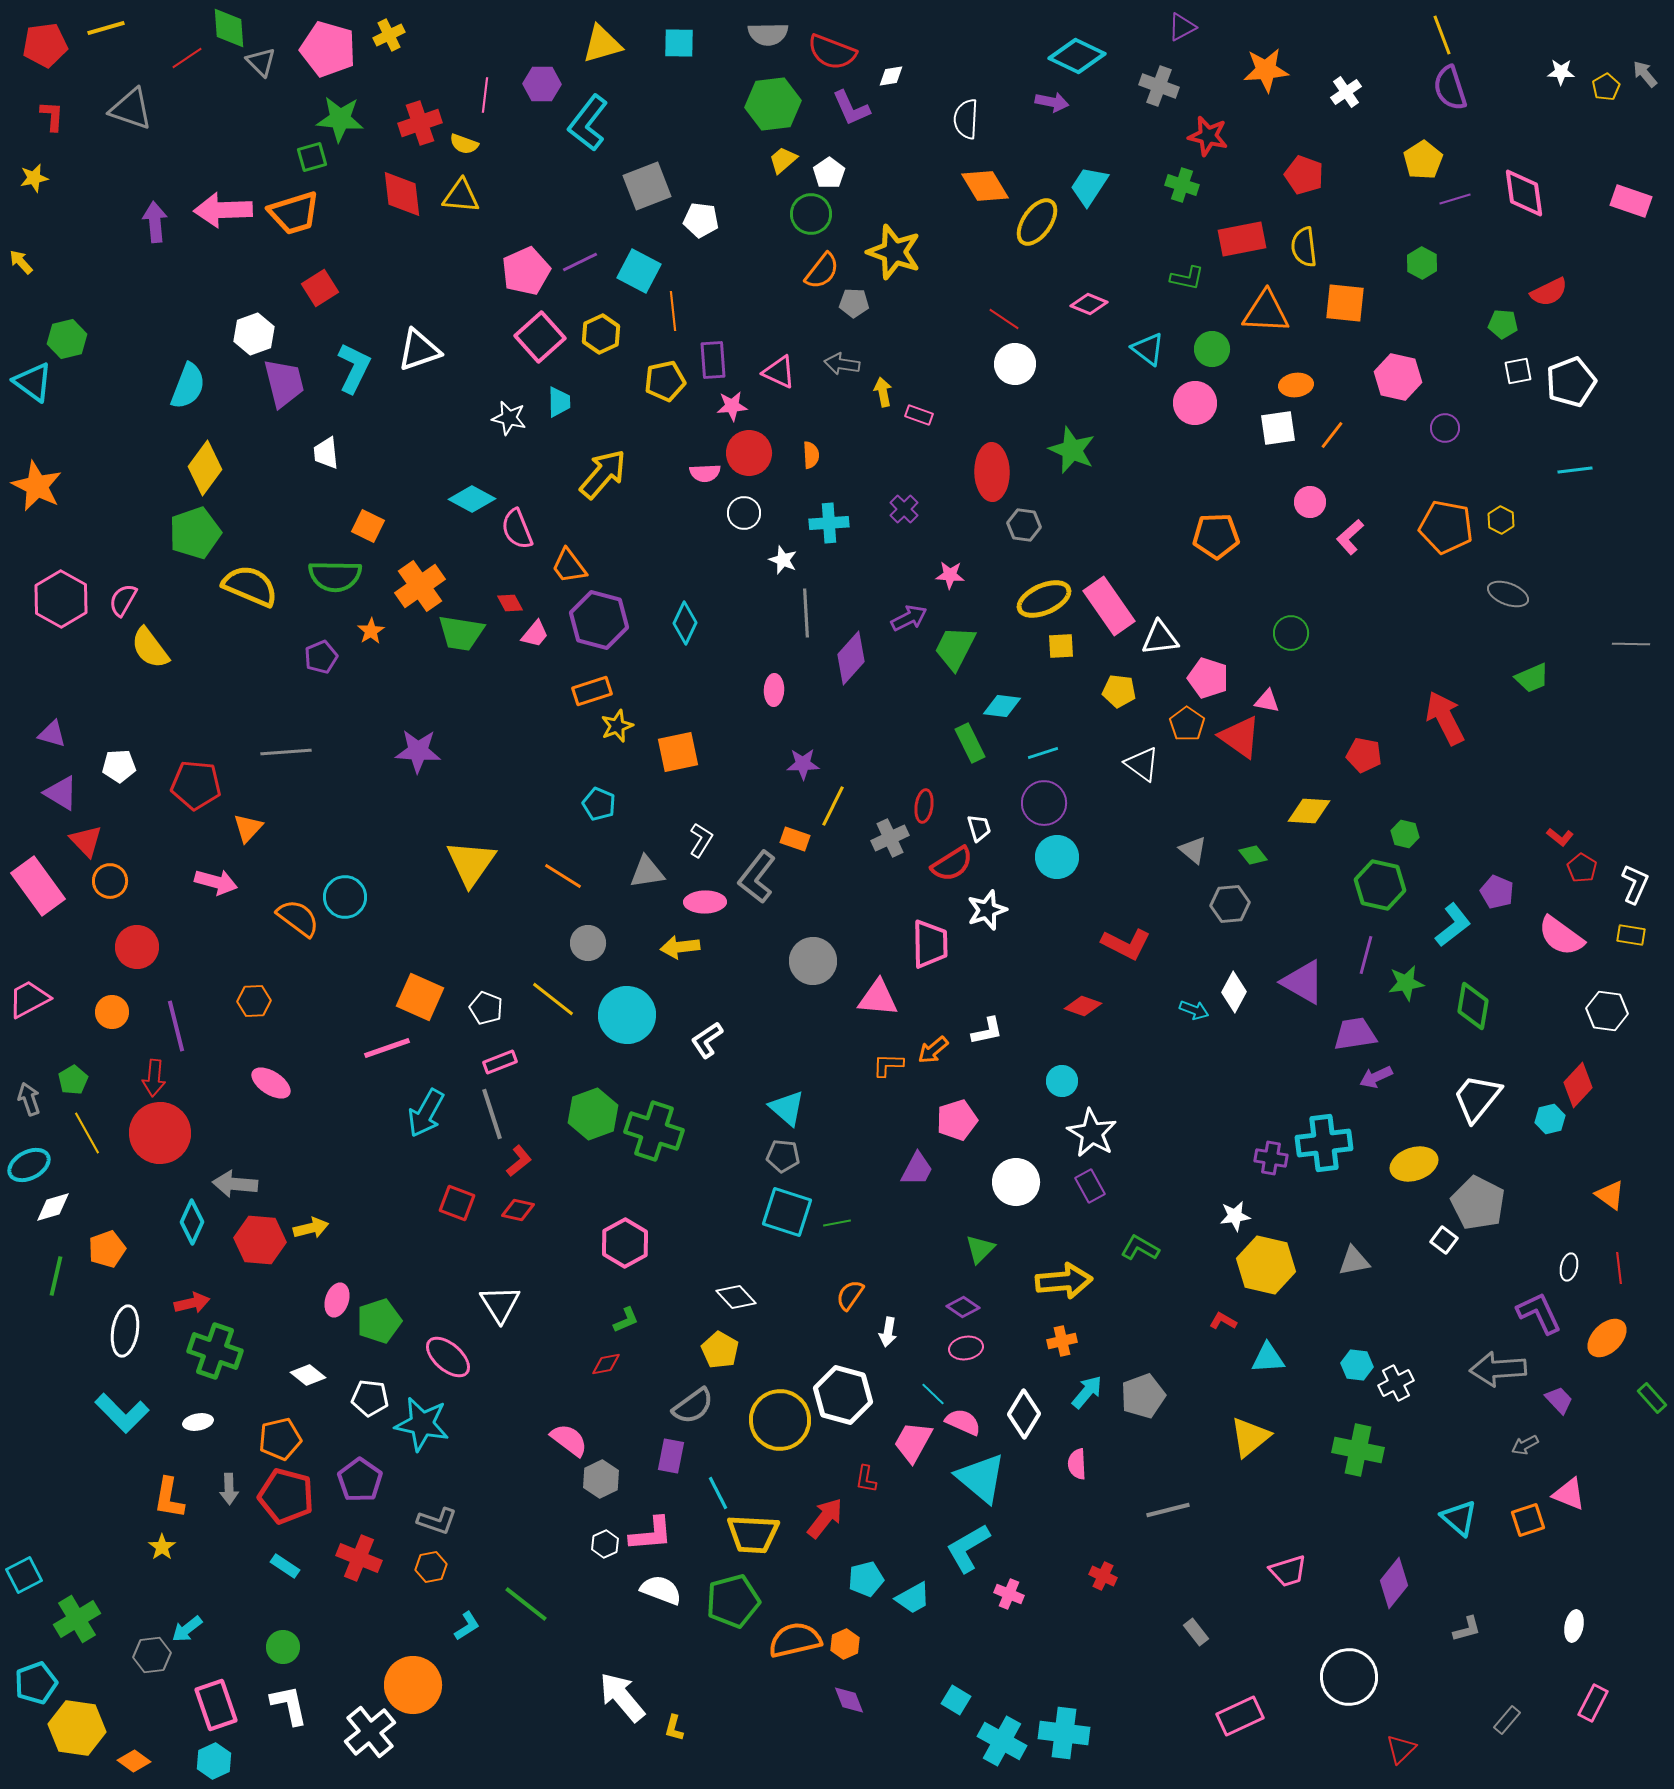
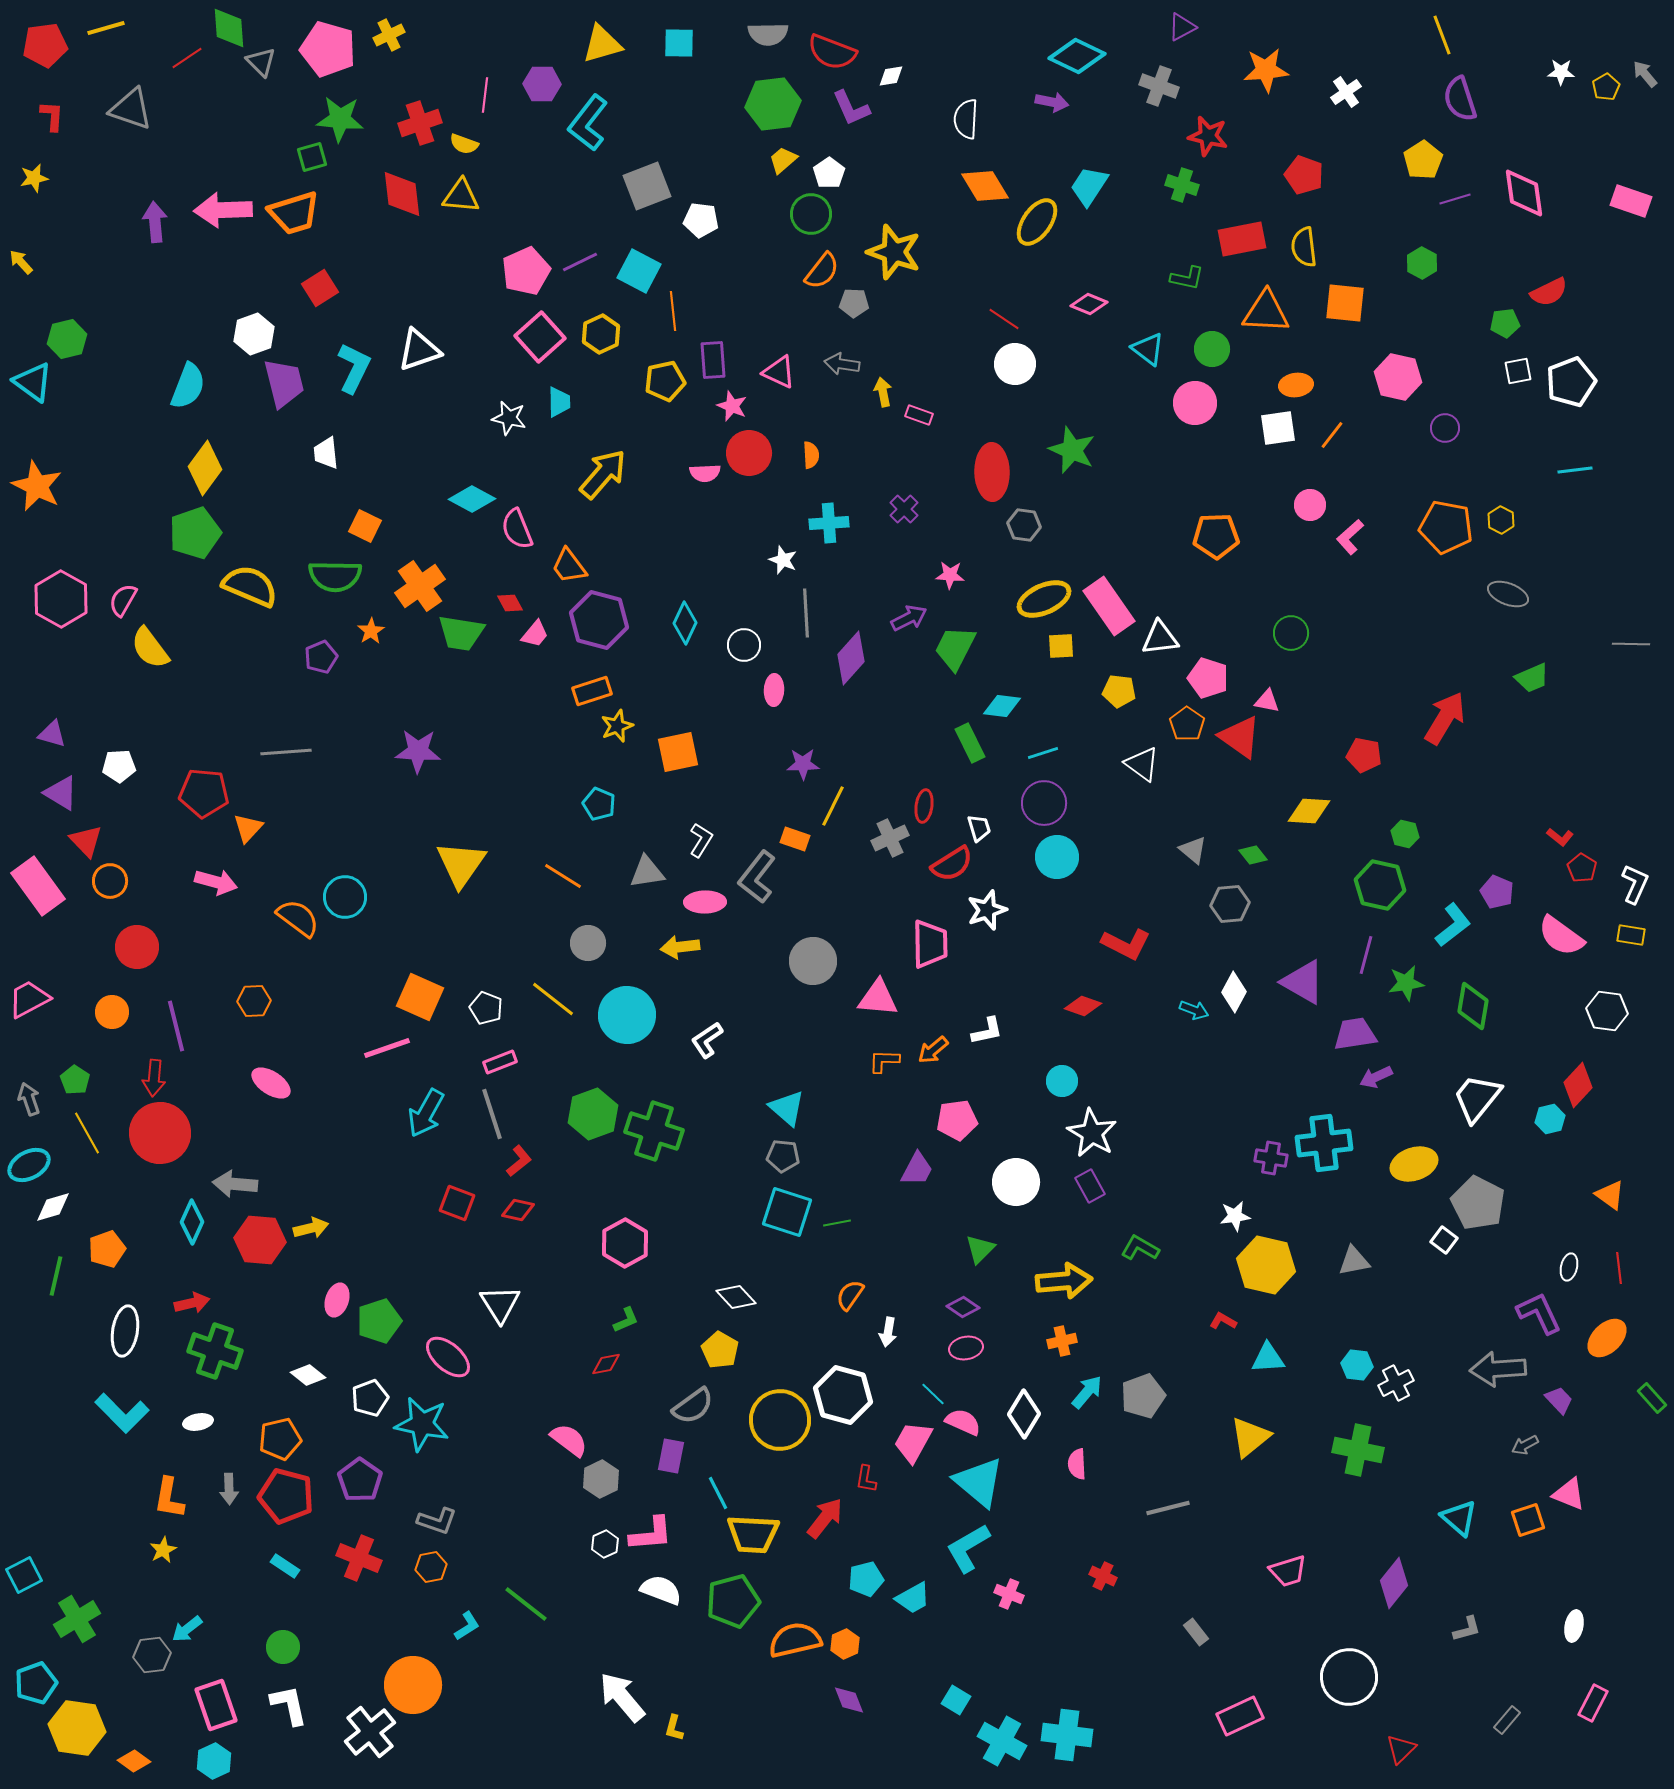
purple semicircle at (1450, 88): moved 10 px right, 11 px down
green pentagon at (1503, 324): moved 2 px right, 1 px up; rotated 12 degrees counterclockwise
pink star at (732, 406): rotated 28 degrees clockwise
pink circle at (1310, 502): moved 3 px down
white circle at (744, 513): moved 132 px down
orange square at (368, 526): moved 3 px left
red arrow at (1445, 718): rotated 58 degrees clockwise
red pentagon at (196, 785): moved 8 px right, 8 px down
yellow triangle at (471, 863): moved 10 px left, 1 px down
orange L-shape at (888, 1065): moved 4 px left, 4 px up
green pentagon at (73, 1080): moved 2 px right; rotated 8 degrees counterclockwise
pink pentagon at (957, 1120): rotated 9 degrees clockwise
white pentagon at (370, 1398): rotated 27 degrees counterclockwise
cyan triangle at (981, 1478): moved 2 px left, 4 px down
gray line at (1168, 1510): moved 2 px up
yellow star at (162, 1547): moved 1 px right, 3 px down; rotated 8 degrees clockwise
cyan cross at (1064, 1733): moved 3 px right, 2 px down
